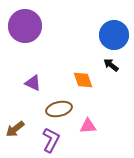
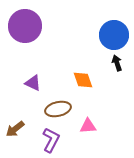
black arrow: moved 6 px right, 2 px up; rotated 35 degrees clockwise
brown ellipse: moved 1 px left
